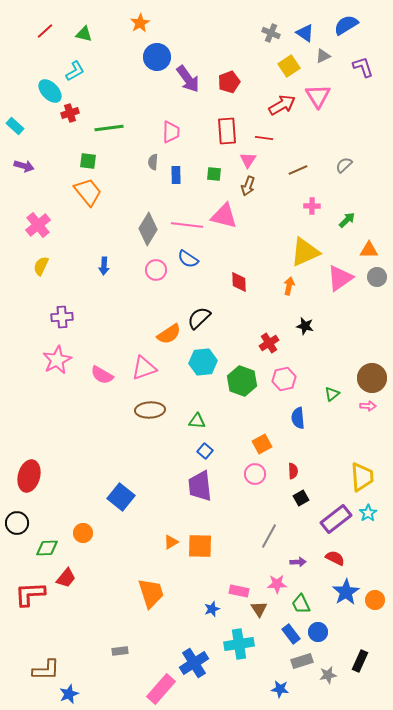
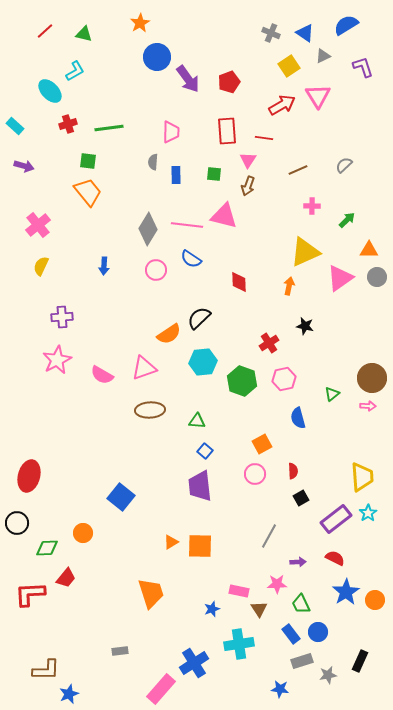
red cross at (70, 113): moved 2 px left, 11 px down
blue semicircle at (188, 259): moved 3 px right
blue semicircle at (298, 418): rotated 10 degrees counterclockwise
